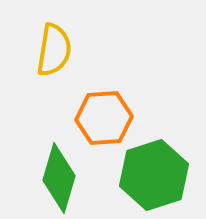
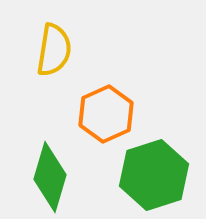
orange hexagon: moved 2 px right, 4 px up; rotated 20 degrees counterclockwise
green diamond: moved 9 px left, 1 px up
